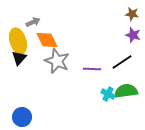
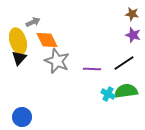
black line: moved 2 px right, 1 px down
